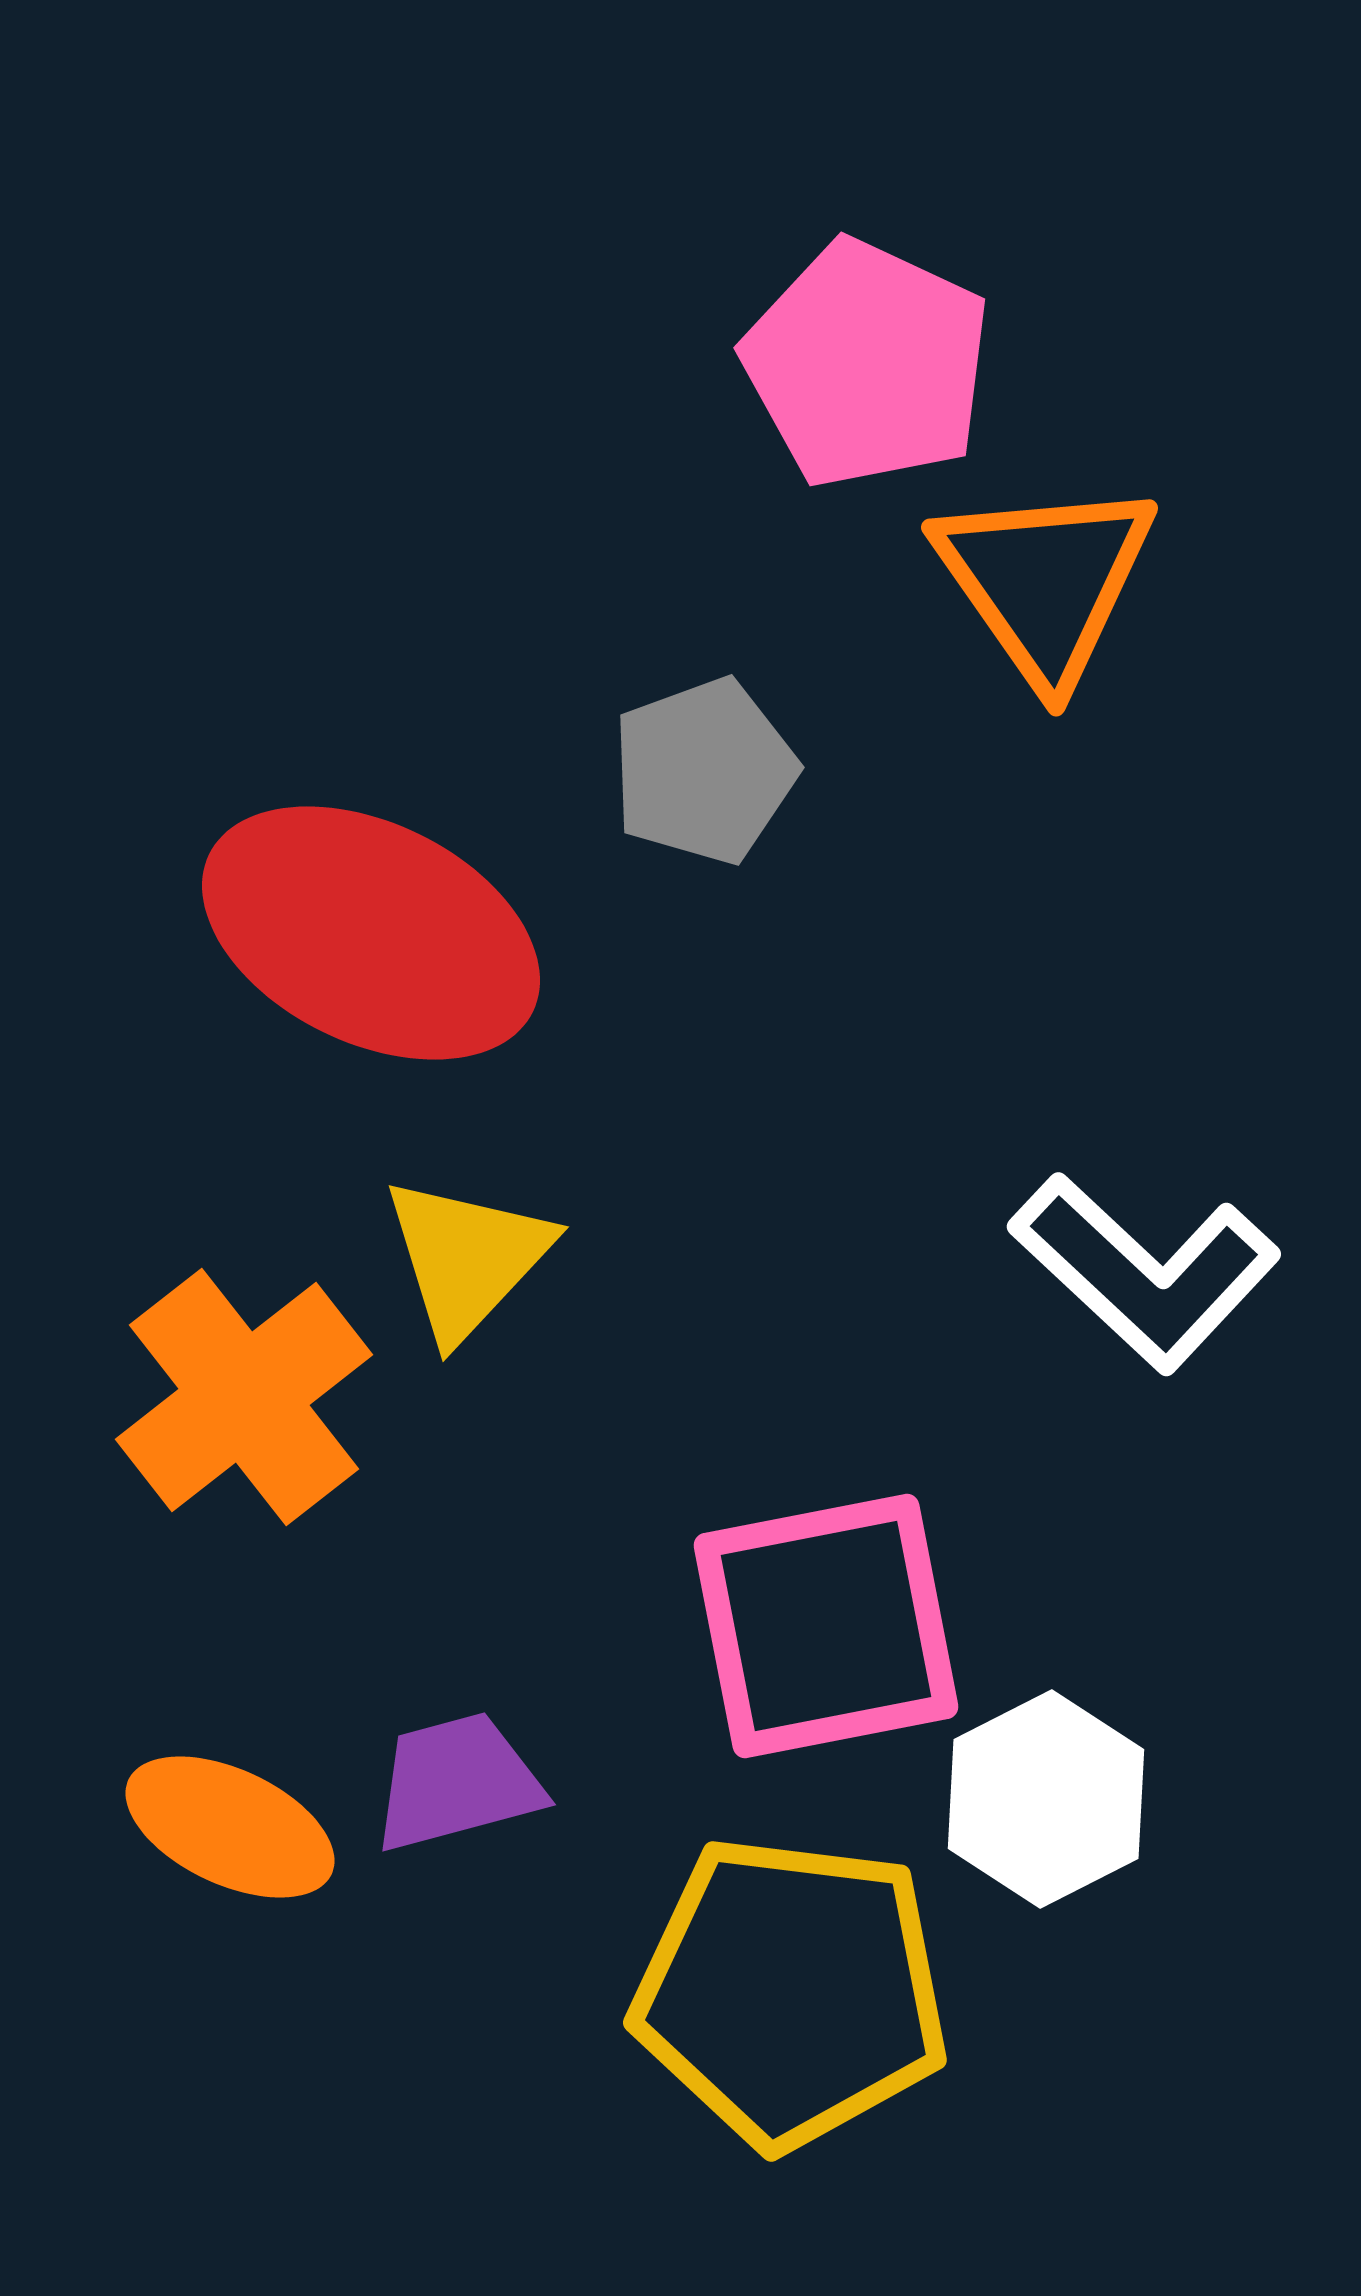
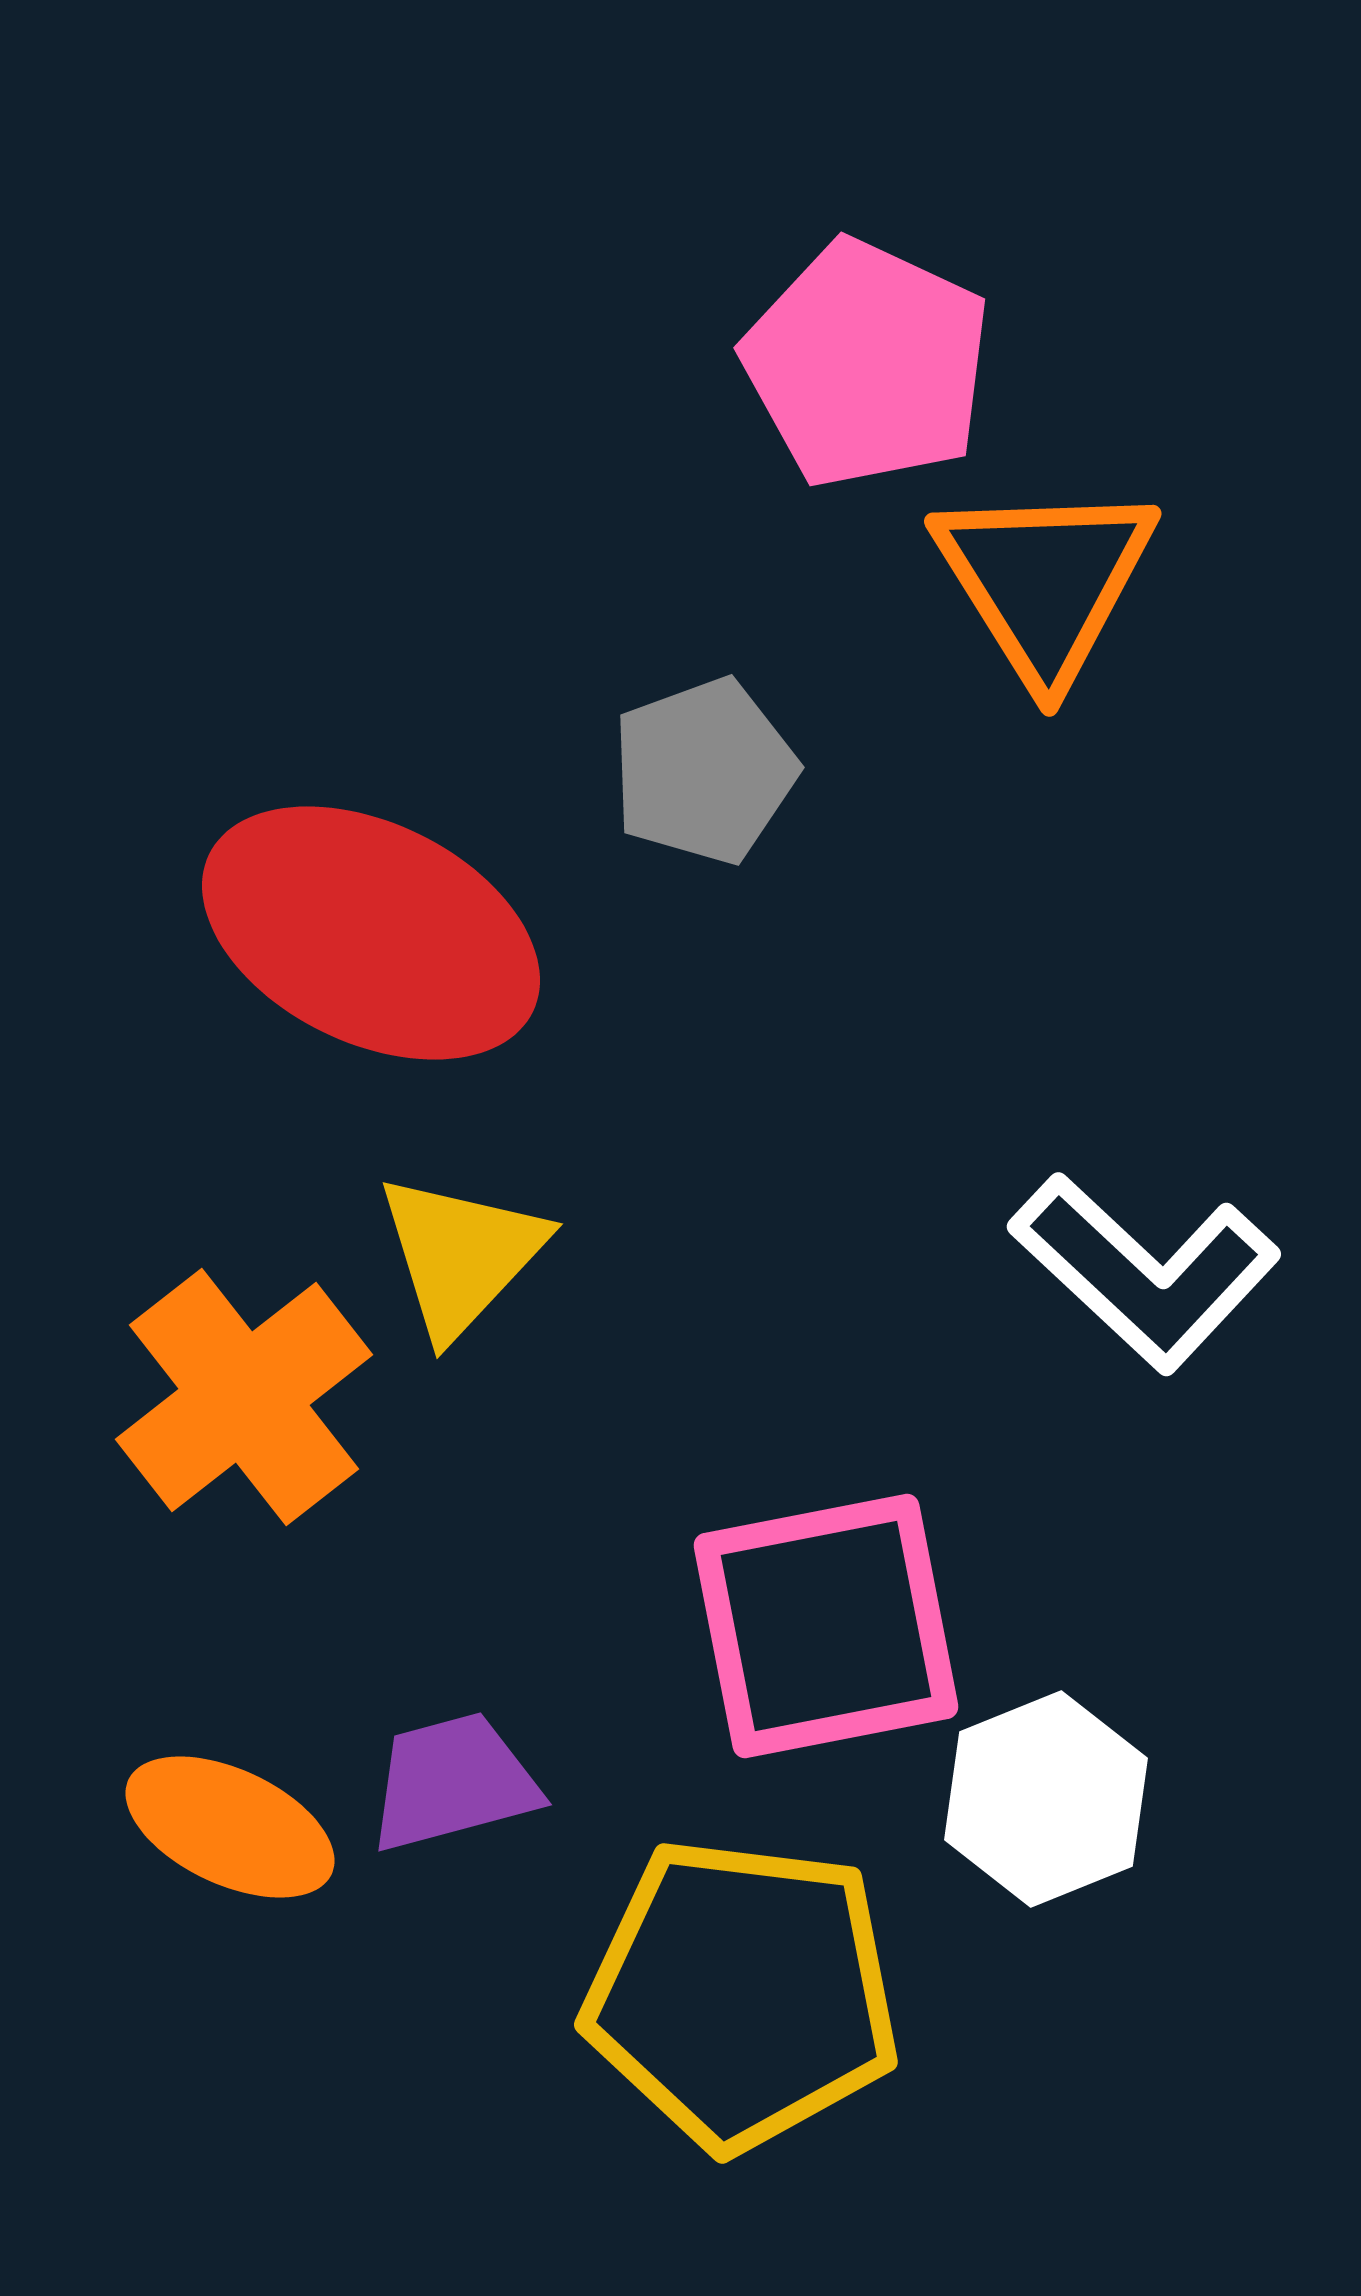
orange triangle: rotated 3 degrees clockwise
yellow triangle: moved 6 px left, 3 px up
purple trapezoid: moved 4 px left
white hexagon: rotated 5 degrees clockwise
yellow pentagon: moved 49 px left, 2 px down
